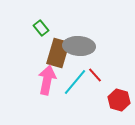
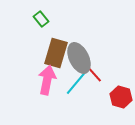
green rectangle: moved 9 px up
gray ellipse: moved 12 px down; rotated 60 degrees clockwise
brown rectangle: moved 2 px left
cyan line: moved 2 px right
red hexagon: moved 2 px right, 3 px up
